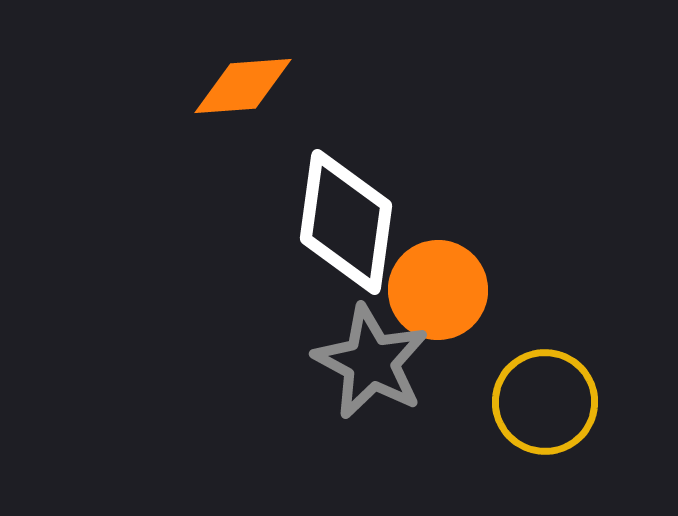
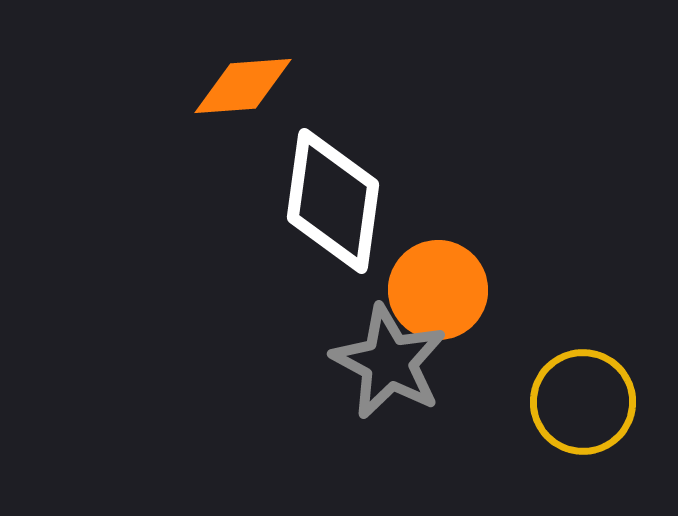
white diamond: moved 13 px left, 21 px up
gray star: moved 18 px right
yellow circle: moved 38 px right
